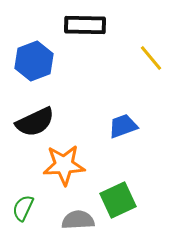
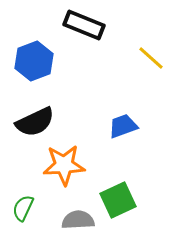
black rectangle: moved 1 px left; rotated 21 degrees clockwise
yellow line: rotated 8 degrees counterclockwise
